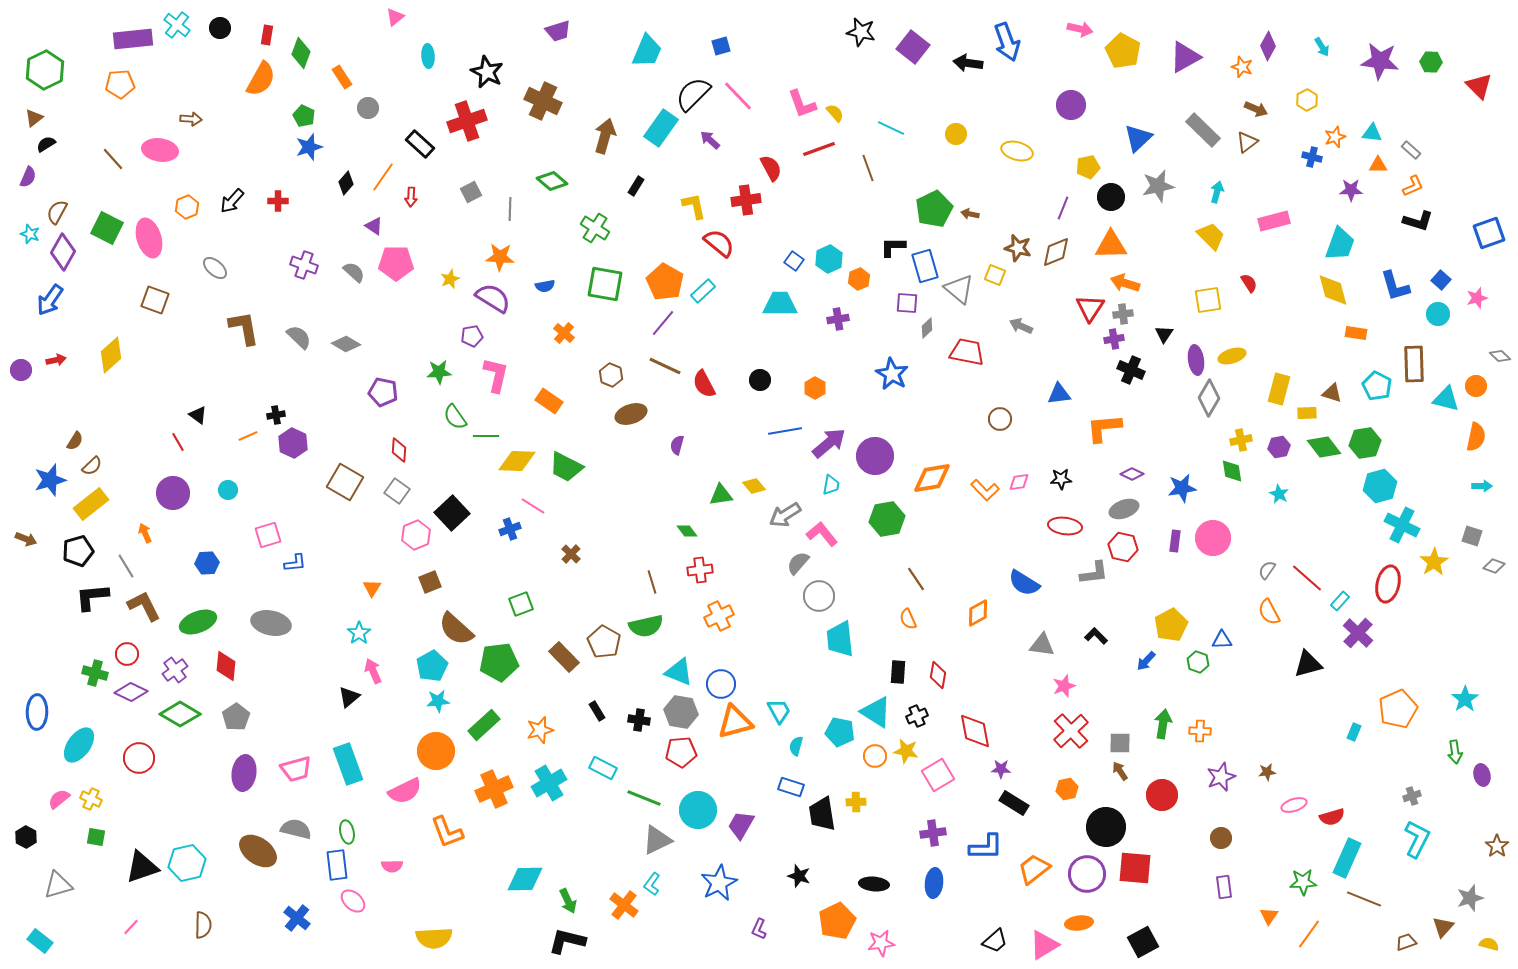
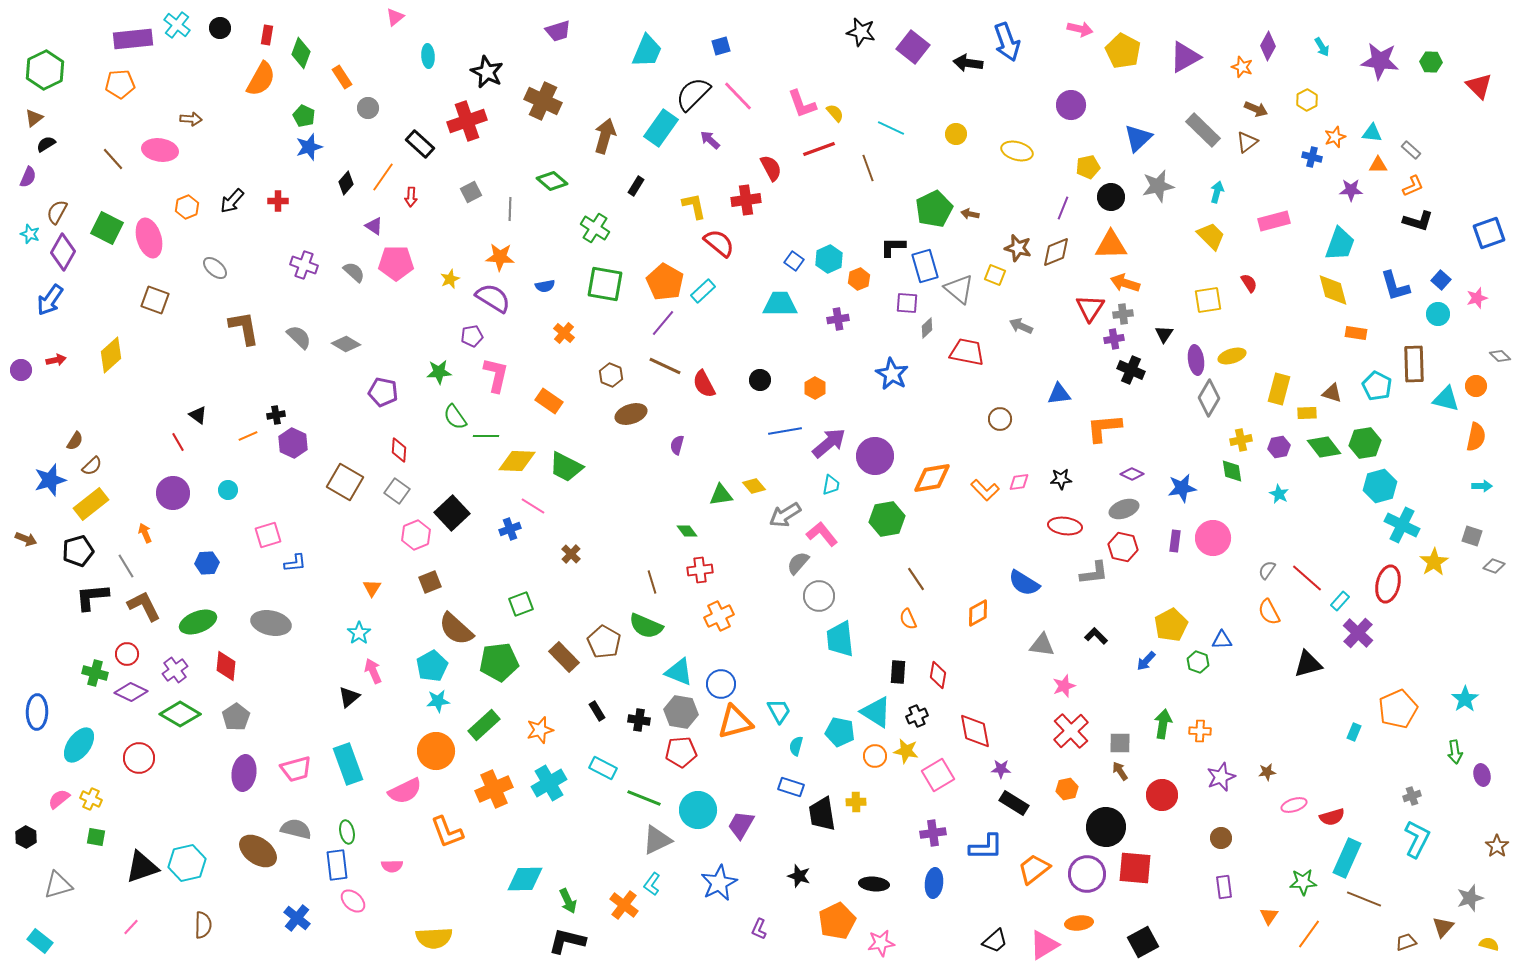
green semicircle at (646, 626): rotated 36 degrees clockwise
